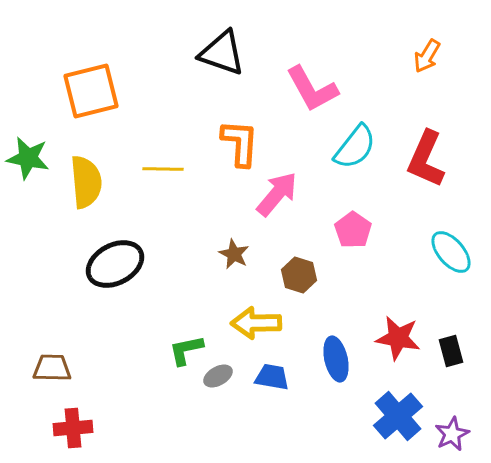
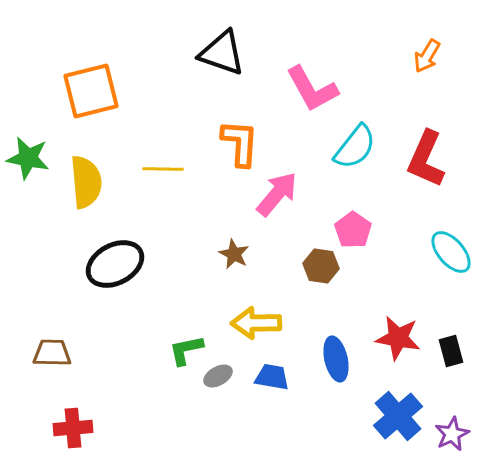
brown hexagon: moved 22 px right, 9 px up; rotated 8 degrees counterclockwise
brown trapezoid: moved 15 px up
